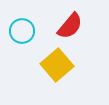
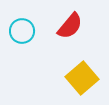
yellow square: moved 25 px right, 13 px down
